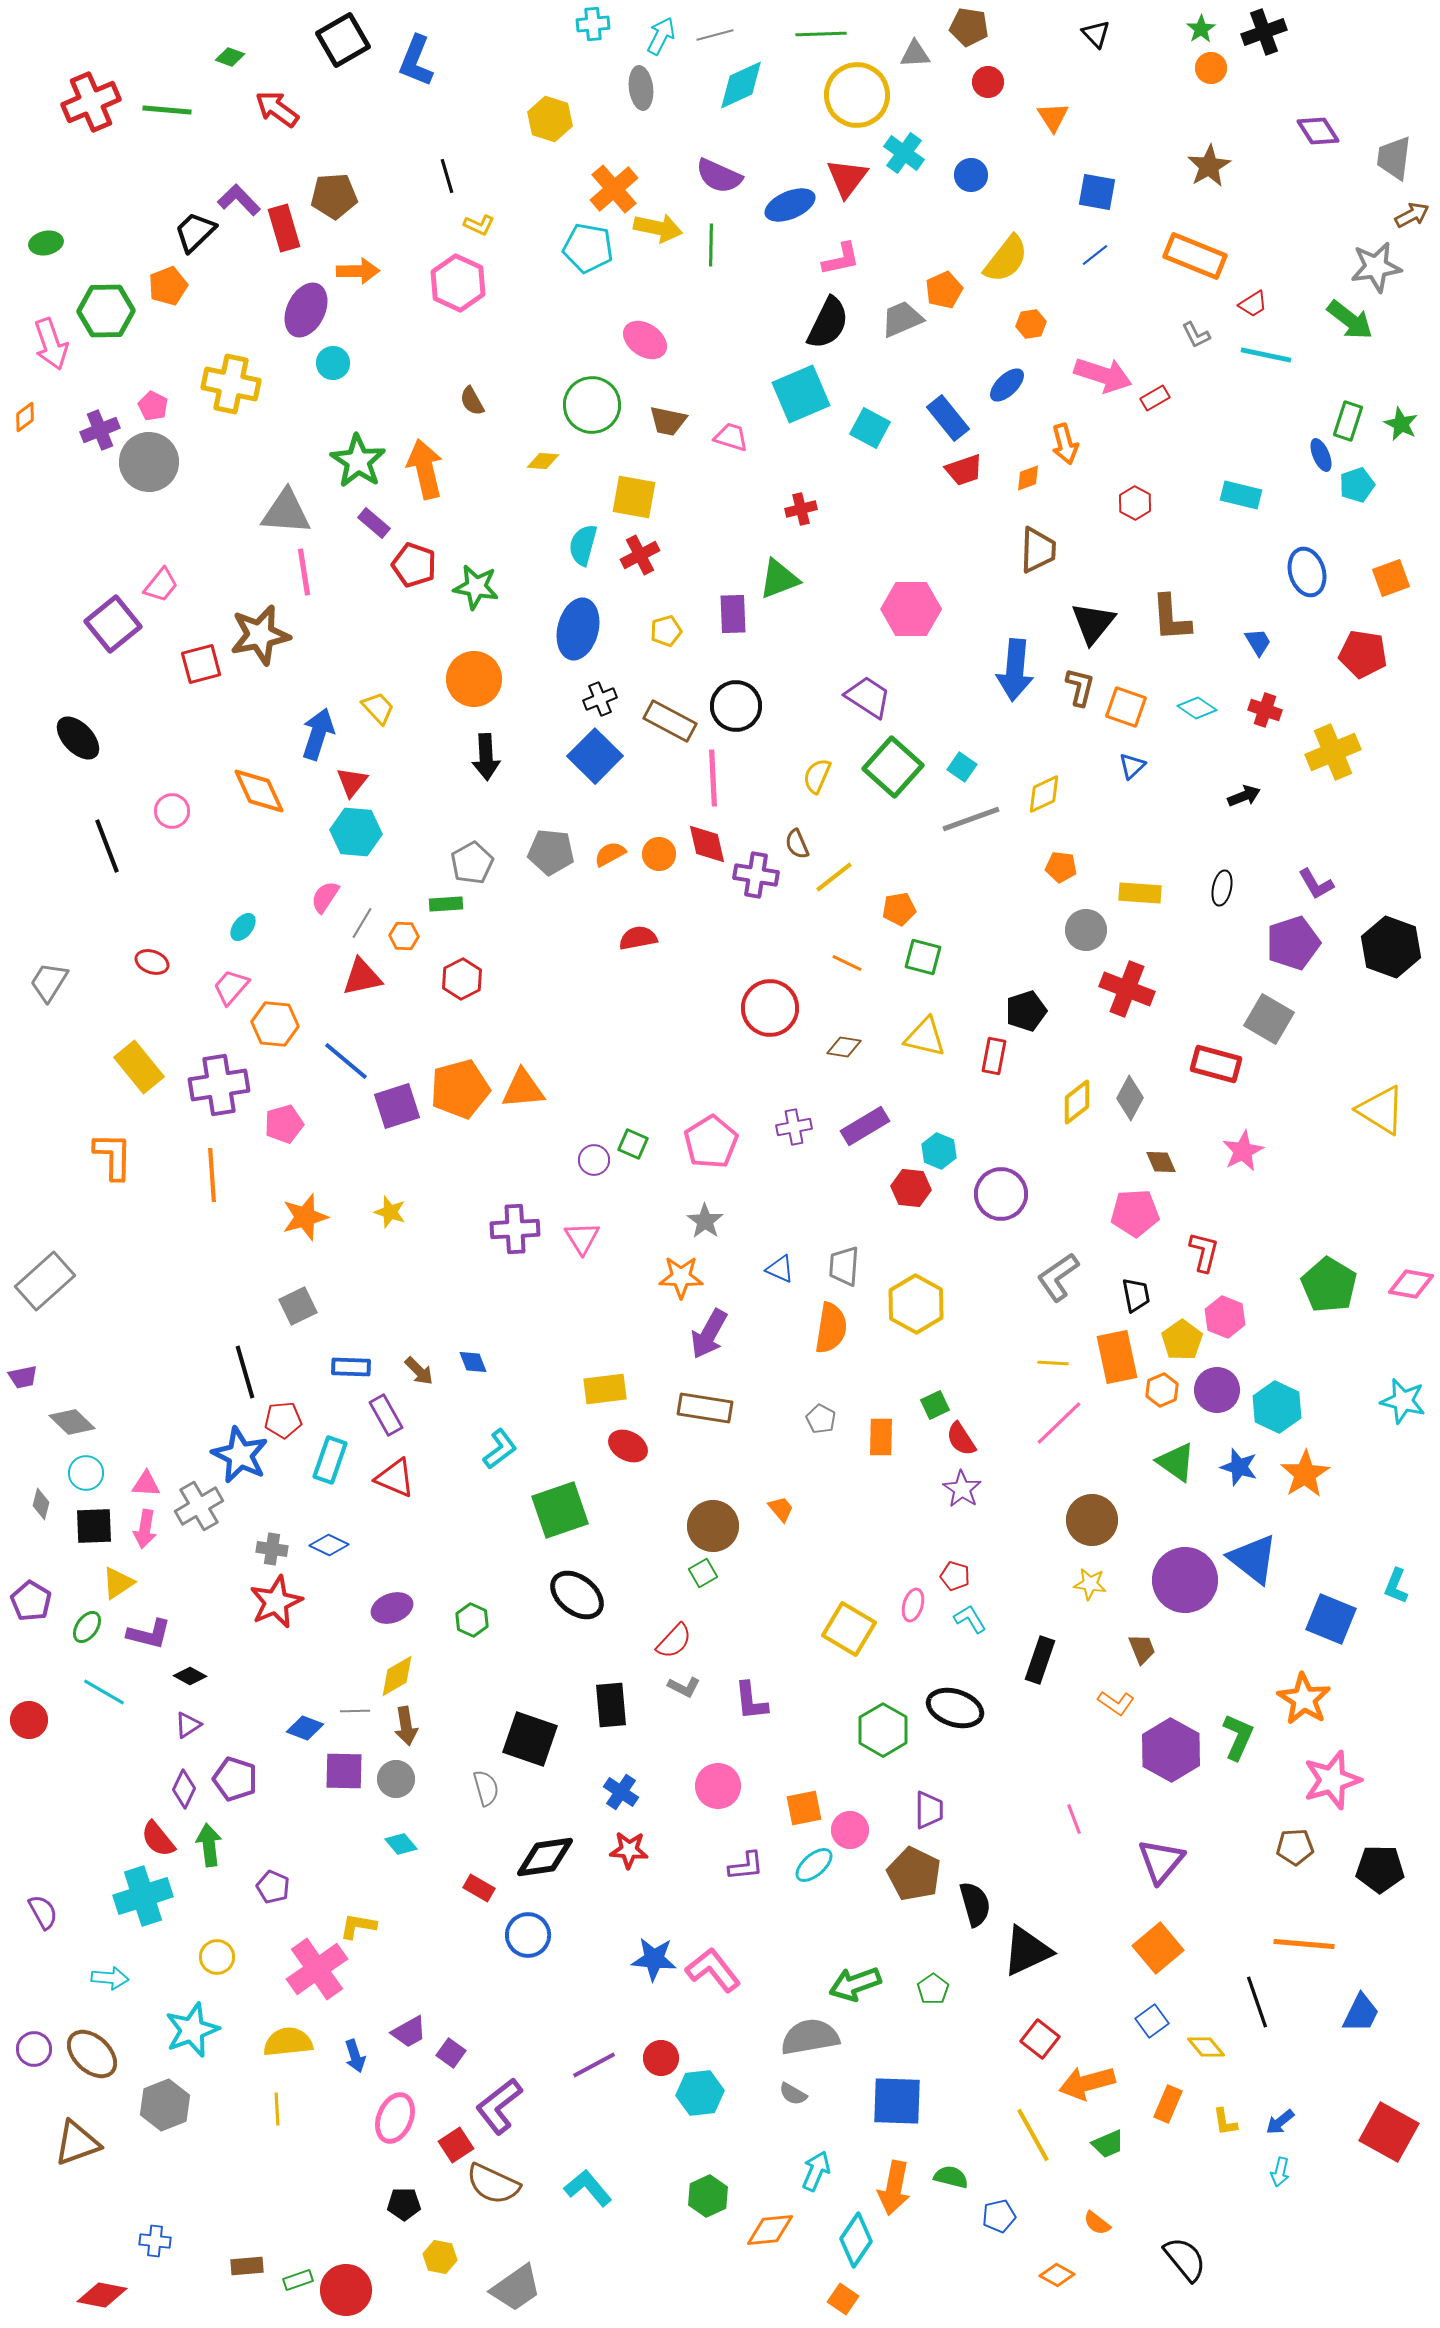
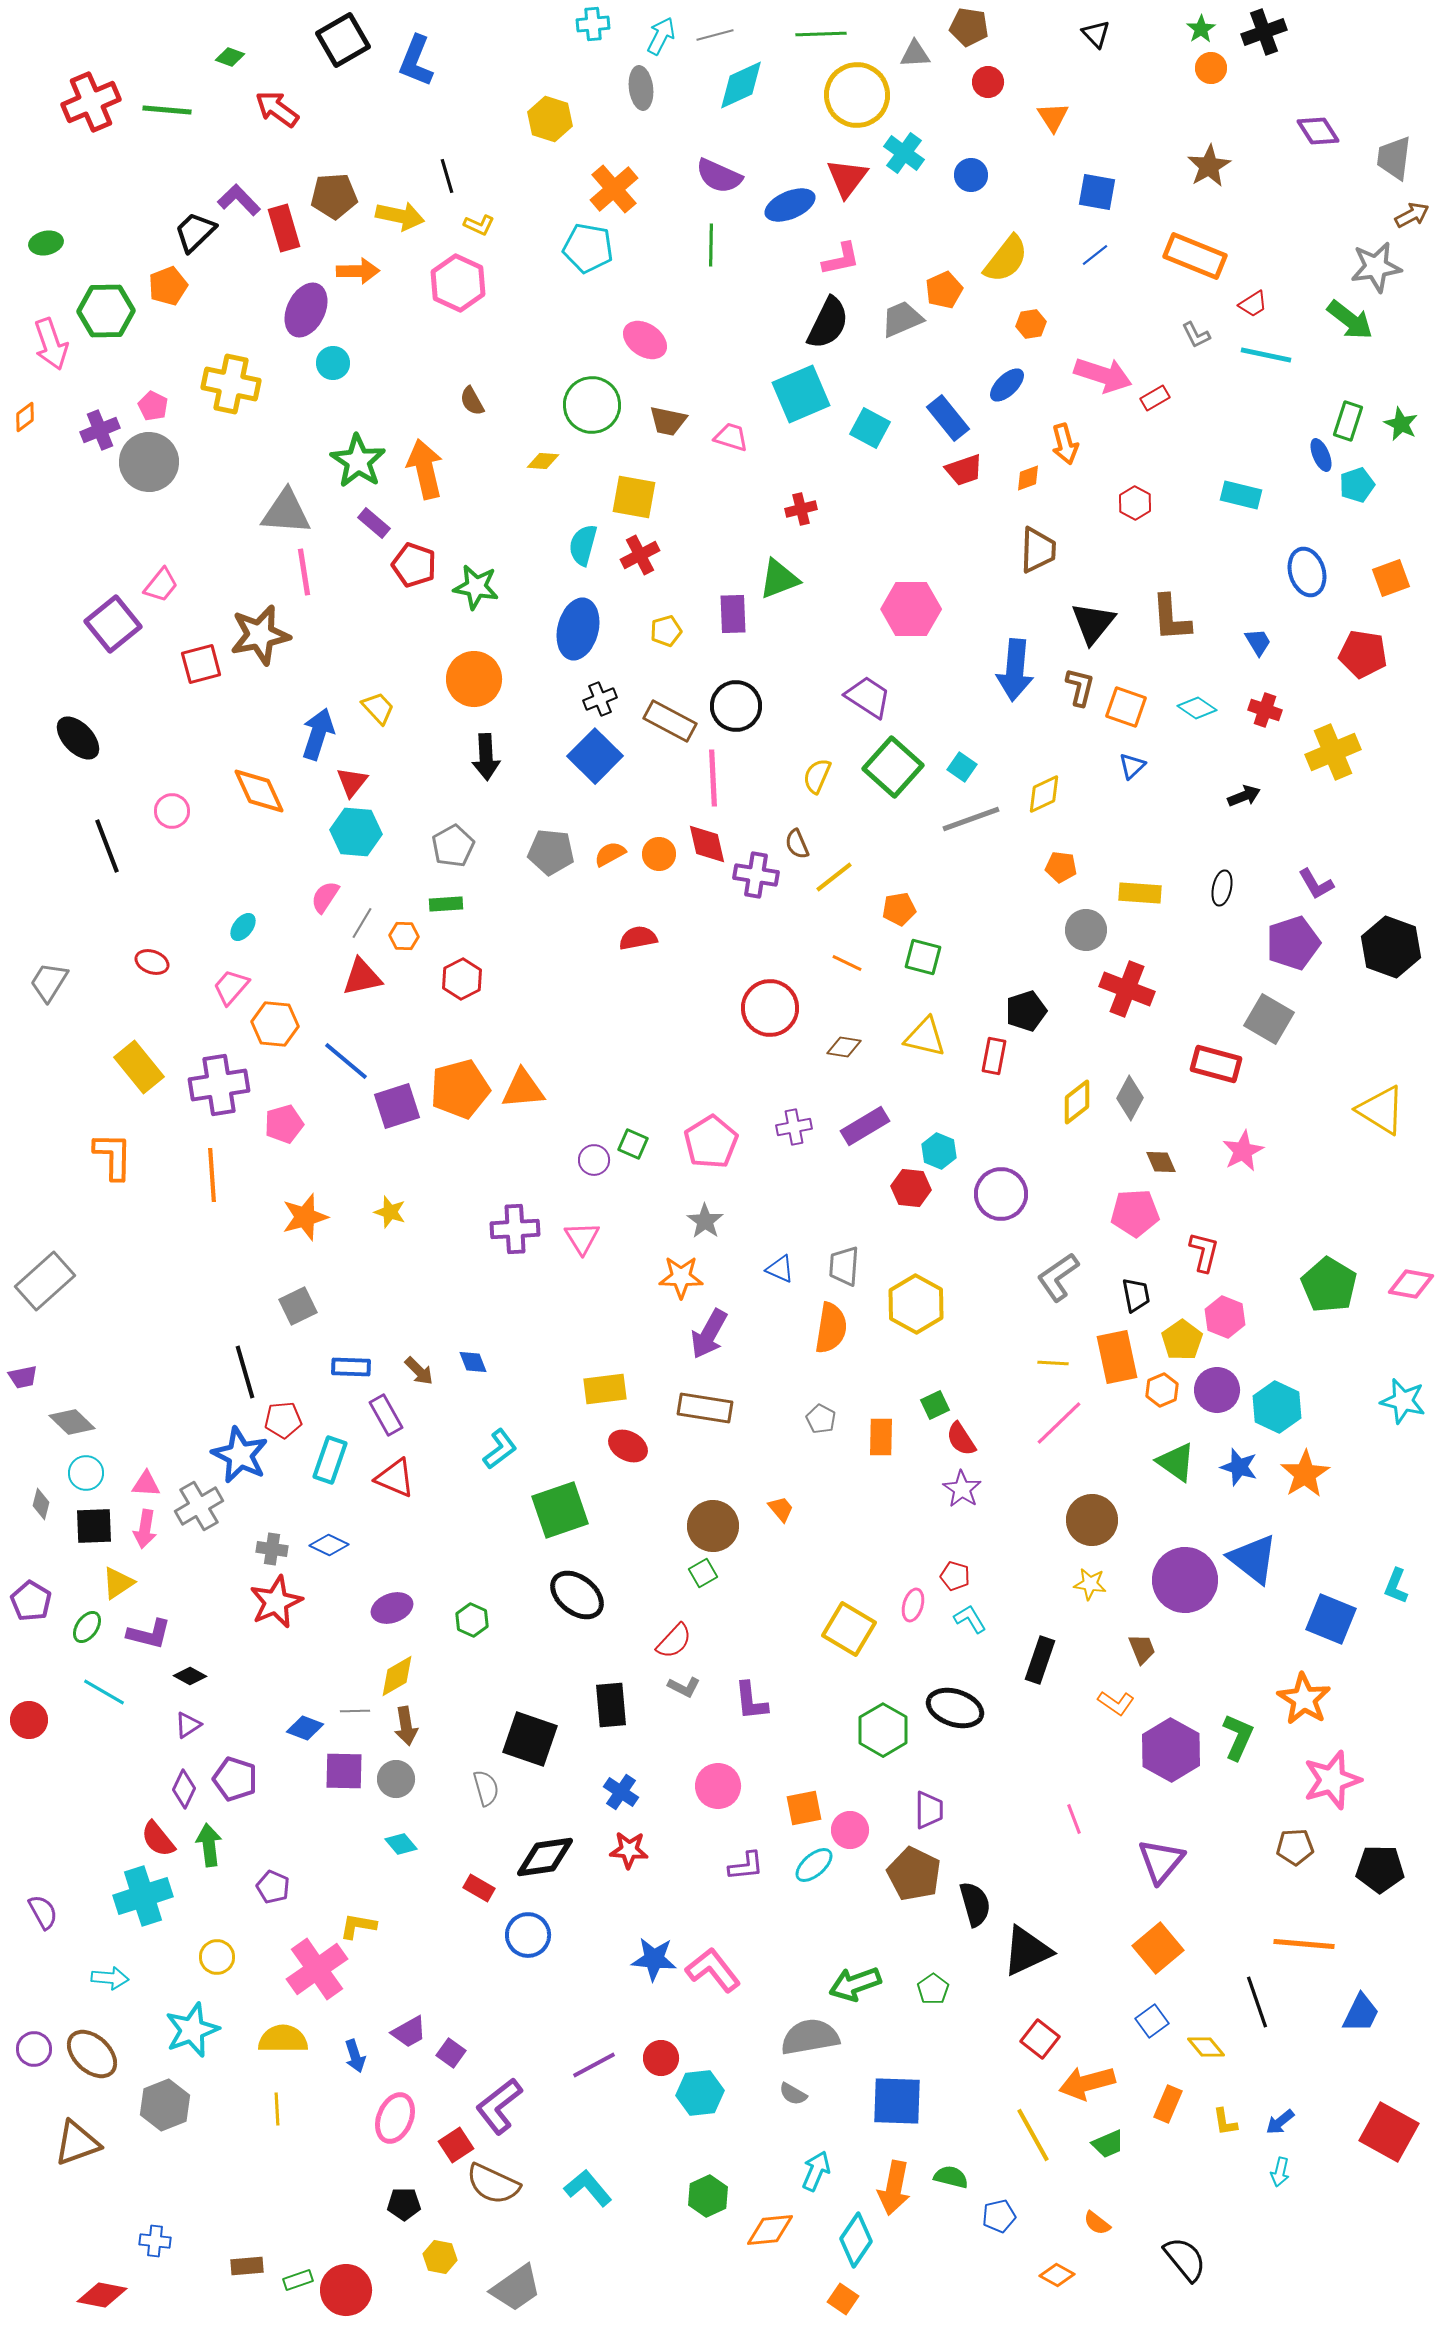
yellow arrow at (658, 228): moved 258 px left, 12 px up
gray pentagon at (472, 863): moved 19 px left, 17 px up
yellow semicircle at (288, 2042): moved 5 px left, 3 px up; rotated 6 degrees clockwise
